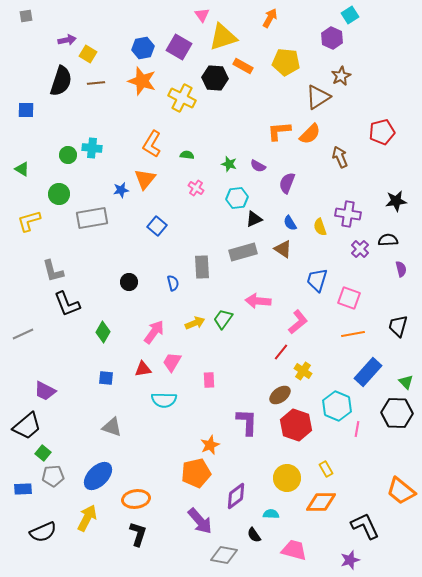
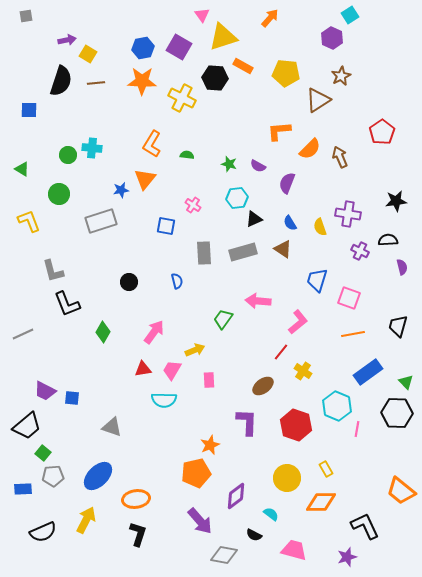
orange arrow at (270, 18): rotated 12 degrees clockwise
yellow pentagon at (286, 62): moved 11 px down
orange star at (142, 81): rotated 16 degrees counterclockwise
brown triangle at (318, 97): moved 3 px down
blue square at (26, 110): moved 3 px right
red pentagon at (382, 132): rotated 20 degrees counterclockwise
orange semicircle at (310, 134): moved 15 px down
pink cross at (196, 188): moved 3 px left, 17 px down
gray rectangle at (92, 218): moved 9 px right, 3 px down; rotated 8 degrees counterclockwise
yellow L-shape at (29, 221): rotated 85 degrees clockwise
blue square at (157, 226): moved 9 px right; rotated 30 degrees counterclockwise
purple cross at (360, 249): moved 2 px down; rotated 18 degrees counterclockwise
gray rectangle at (202, 267): moved 2 px right, 14 px up
purple semicircle at (401, 269): moved 1 px right, 2 px up
blue semicircle at (173, 283): moved 4 px right, 2 px up
yellow arrow at (195, 323): moved 27 px down
pink trapezoid at (172, 362): moved 8 px down
blue rectangle at (368, 372): rotated 12 degrees clockwise
blue square at (106, 378): moved 34 px left, 20 px down
brown ellipse at (280, 395): moved 17 px left, 9 px up
cyan semicircle at (271, 514): rotated 35 degrees clockwise
yellow arrow at (87, 518): moved 1 px left, 2 px down
black semicircle at (254, 535): rotated 28 degrees counterclockwise
purple star at (350, 560): moved 3 px left, 3 px up
